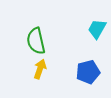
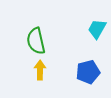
yellow arrow: moved 1 px down; rotated 18 degrees counterclockwise
